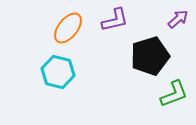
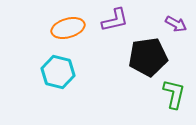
purple arrow: moved 2 px left, 5 px down; rotated 70 degrees clockwise
orange ellipse: rotated 36 degrees clockwise
black pentagon: moved 2 px left, 1 px down; rotated 9 degrees clockwise
green L-shape: rotated 56 degrees counterclockwise
